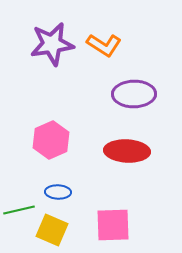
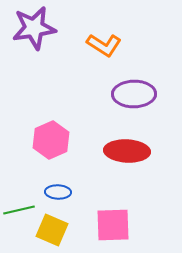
purple star: moved 18 px left, 16 px up
